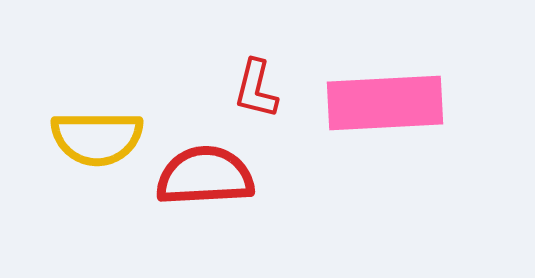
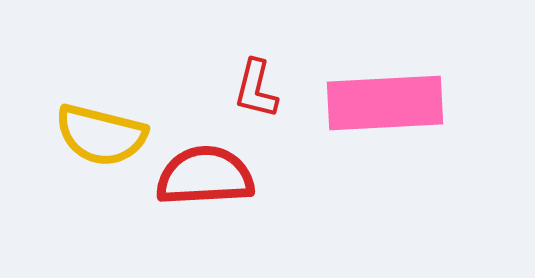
yellow semicircle: moved 4 px right, 3 px up; rotated 14 degrees clockwise
